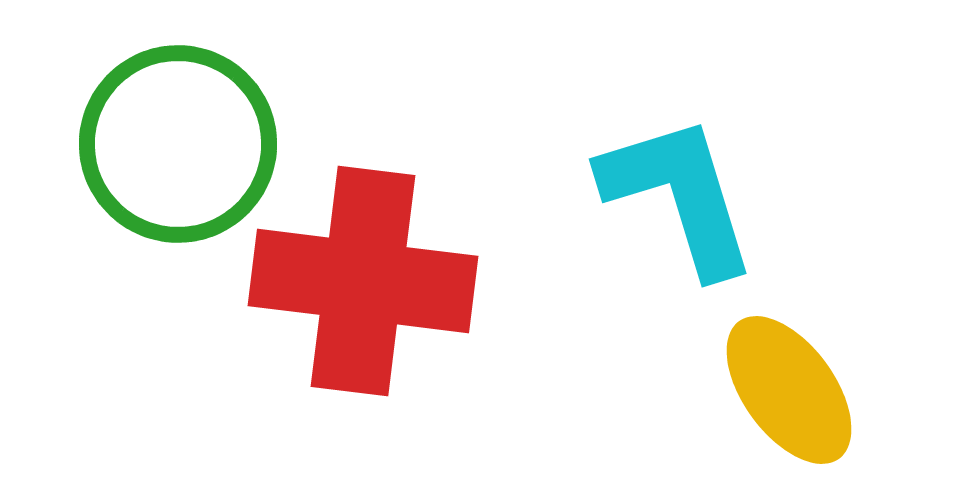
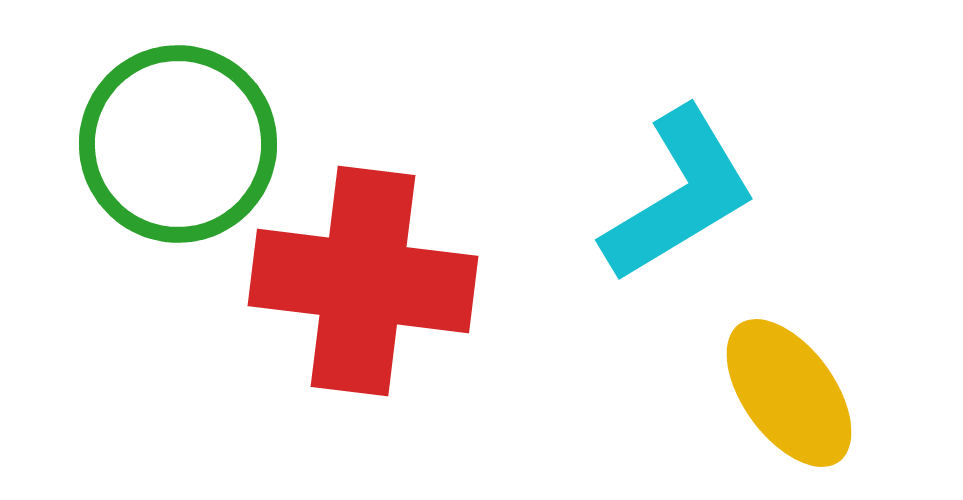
cyan L-shape: rotated 76 degrees clockwise
yellow ellipse: moved 3 px down
